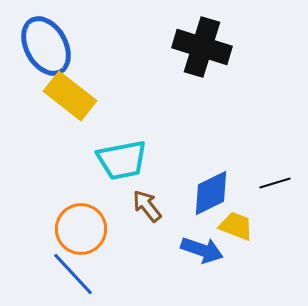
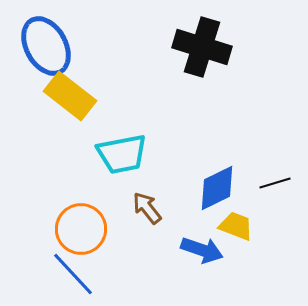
cyan trapezoid: moved 6 px up
blue diamond: moved 6 px right, 5 px up
brown arrow: moved 2 px down
